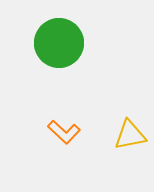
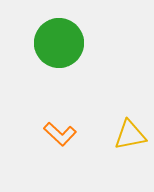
orange L-shape: moved 4 px left, 2 px down
